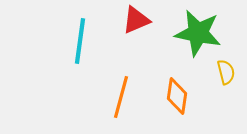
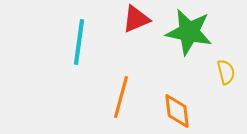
red triangle: moved 1 px up
green star: moved 9 px left, 1 px up
cyan line: moved 1 px left, 1 px down
orange diamond: moved 15 px down; rotated 15 degrees counterclockwise
